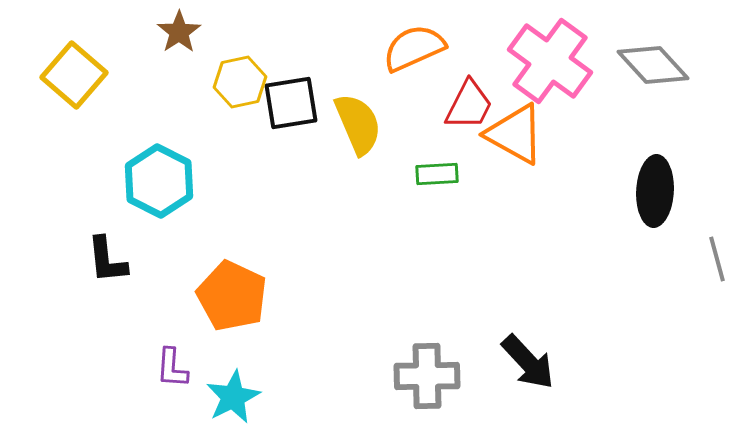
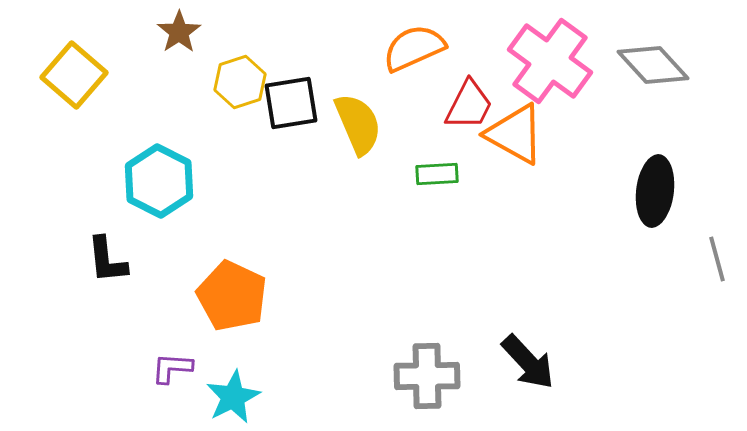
yellow hexagon: rotated 6 degrees counterclockwise
black ellipse: rotated 4 degrees clockwise
purple L-shape: rotated 90 degrees clockwise
